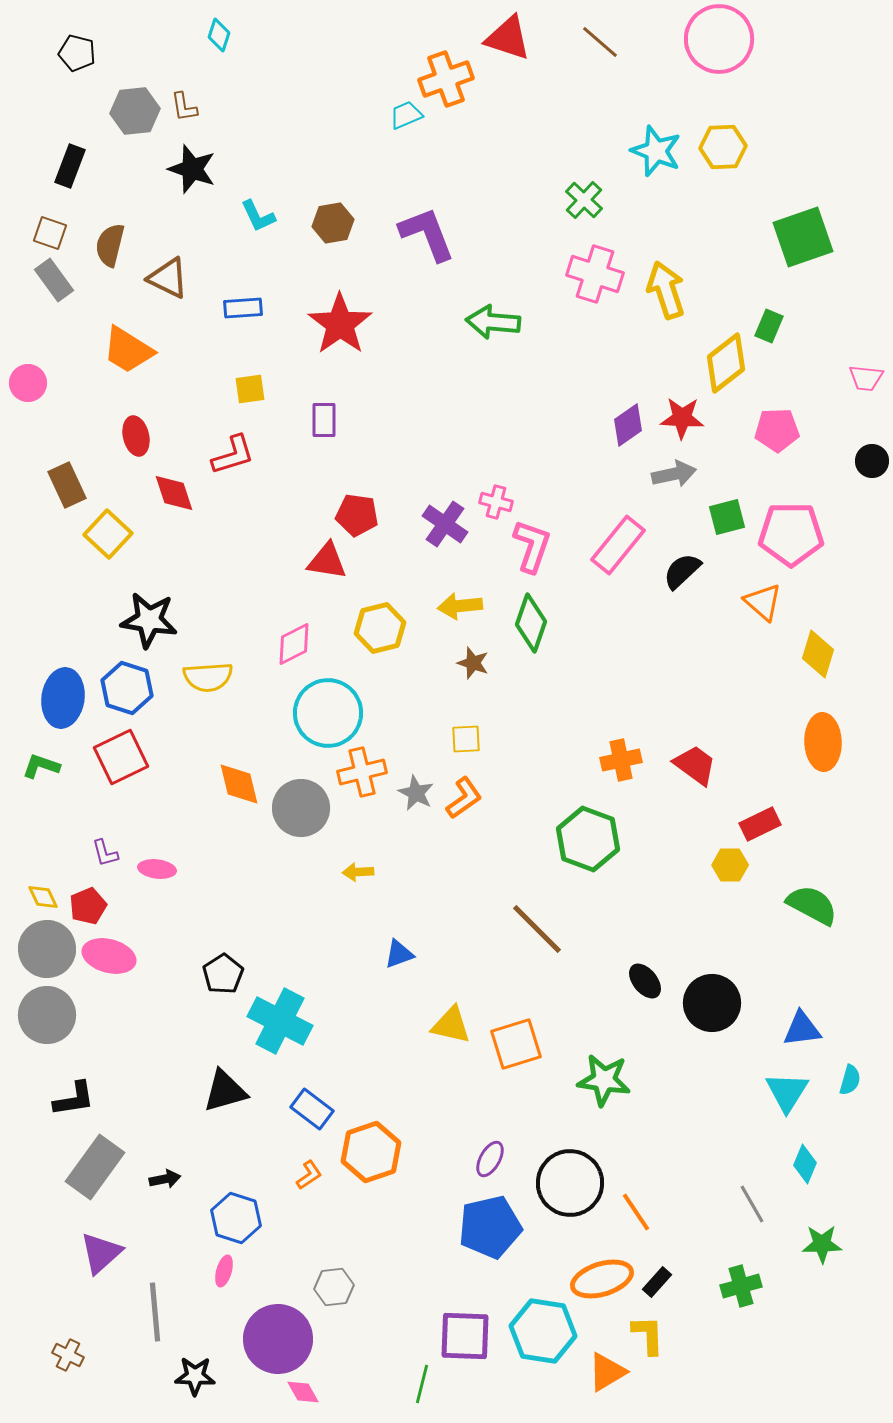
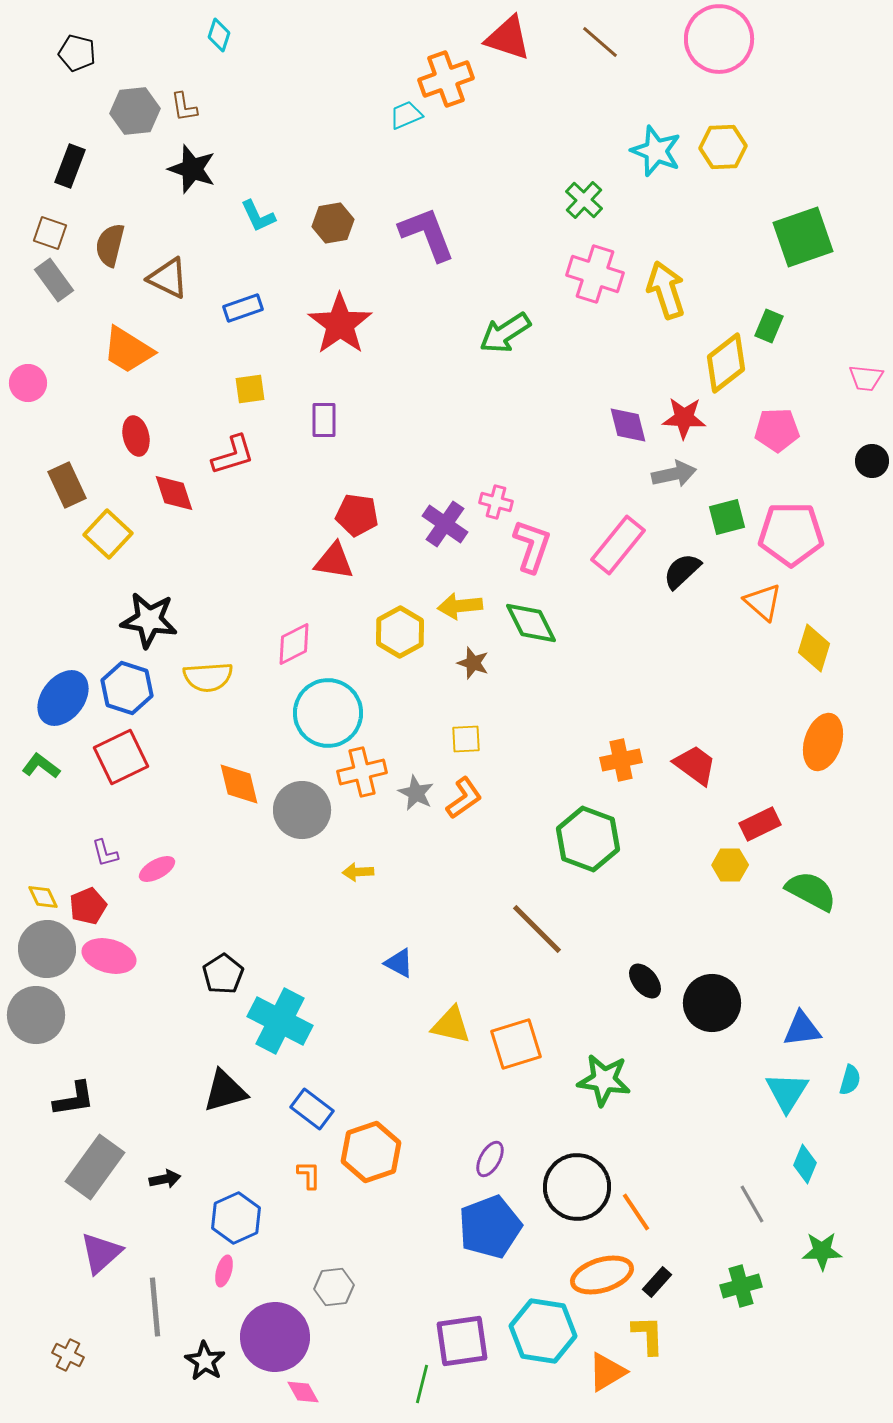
blue rectangle at (243, 308): rotated 15 degrees counterclockwise
green arrow at (493, 322): moved 12 px right, 11 px down; rotated 38 degrees counterclockwise
red star at (682, 418): moved 2 px right
purple diamond at (628, 425): rotated 69 degrees counterclockwise
red triangle at (327, 561): moved 7 px right
green diamond at (531, 623): rotated 46 degrees counterclockwise
yellow hexagon at (380, 628): moved 20 px right, 4 px down; rotated 15 degrees counterclockwise
yellow diamond at (818, 654): moved 4 px left, 6 px up
blue ellipse at (63, 698): rotated 30 degrees clockwise
orange ellipse at (823, 742): rotated 20 degrees clockwise
green L-shape at (41, 766): rotated 18 degrees clockwise
gray circle at (301, 808): moved 1 px right, 2 px down
pink ellipse at (157, 869): rotated 36 degrees counterclockwise
green semicircle at (812, 905): moved 1 px left, 14 px up
blue triangle at (399, 954): moved 9 px down; rotated 48 degrees clockwise
gray circle at (47, 1015): moved 11 px left
orange L-shape at (309, 1175): rotated 56 degrees counterclockwise
black circle at (570, 1183): moved 7 px right, 4 px down
blue hexagon at (236, 1218): rotated 18 degrees clockwise
blue pentagon at (490, 1227): rotated 8 degrees counterclockwise
green star at (822, 1244): moved 7 px down
orange ellipse at (602, 1279): moved 4 px up
gray line at (155, 1312): moved 5 px up
purple square at (465, 1336): moved 3 px left, 5 px down; rotated 10 degrees counterclockwise
purple circle at (278, 1339): moved 3 px left, 2 px up
black star at (195, 1376): moved 10 px right, 15 px up; rotated 30 degrees clockwise
